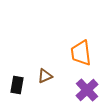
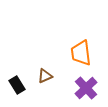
black rectangle: rotated 42 degrees counterclockwise
purple cross: moved 1 px left, 2 px up
